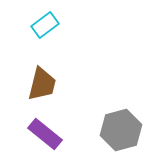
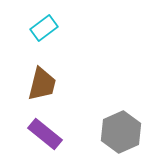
cyan rectangle: moved 1 px left, 3 px down
gray hexagon: moved 2 px down; rotated 9 degrees counterclockwise
